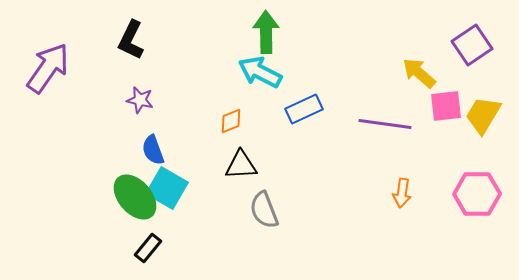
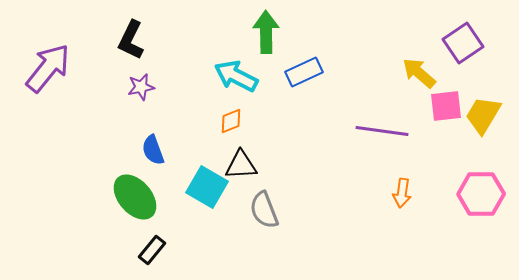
purple square: moved 9 px left, 2 px up
purple arrow: rotated 4 degrees clockwise
cyan arrow: moved 24 px left, 4 px down
purple star: moved 1 px right, 13 px up; rotated 24 degrees counterclockwise
blue rectangle: moved 37 px up
purple line: moved 3 px left, 7 px down
cyan square: moved 40 px right, 1 px up
pink hexagon: moved 4 px right
black rectangle: moved 4 px right, 2 px down
